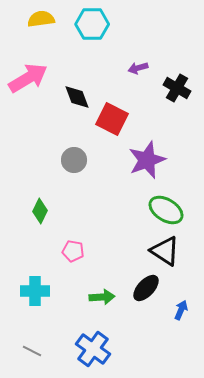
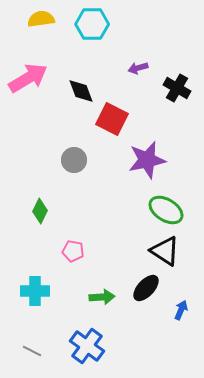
black diamond: moved 4 px right, 6 px up
purple star: rotated 9 degrees clockwise
blue cross: moved 6 px left, 3 px up
